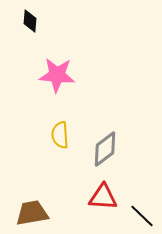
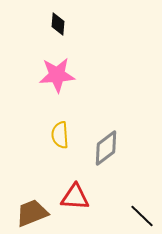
black diamond: moved 28 px right, 3 px down
pink star: rotated 9 degrees counterclockwise
gray diamond: moved 1 px right, 1 px up
red triangle: moved 28 px left
brown trapezoid: rotated 12 degrees counterclockwise
